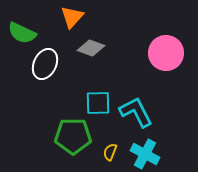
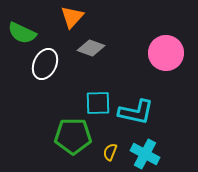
cyan L-shape: rotated 129 degrees clockwise
